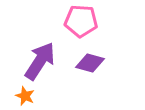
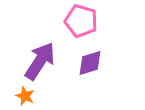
pink pentagon: rotated 12 degrees clockwise
purple diamond: rotated 32 degrees counterclockwise
